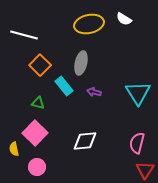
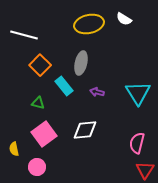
purple arrow: moved 3 px right
pink square: moved 9 px right, 1 px down; rotated 10 degrees clockwise
white diamond: moved 11 px up
